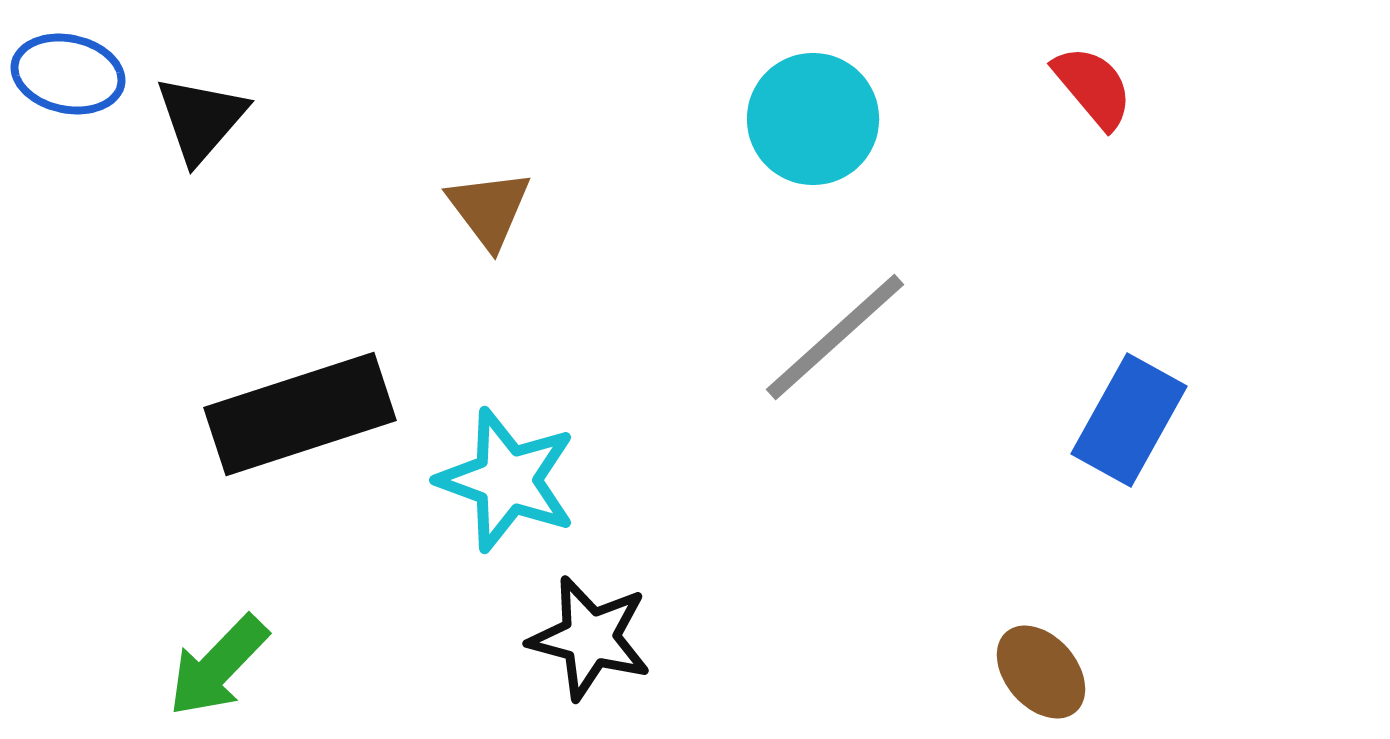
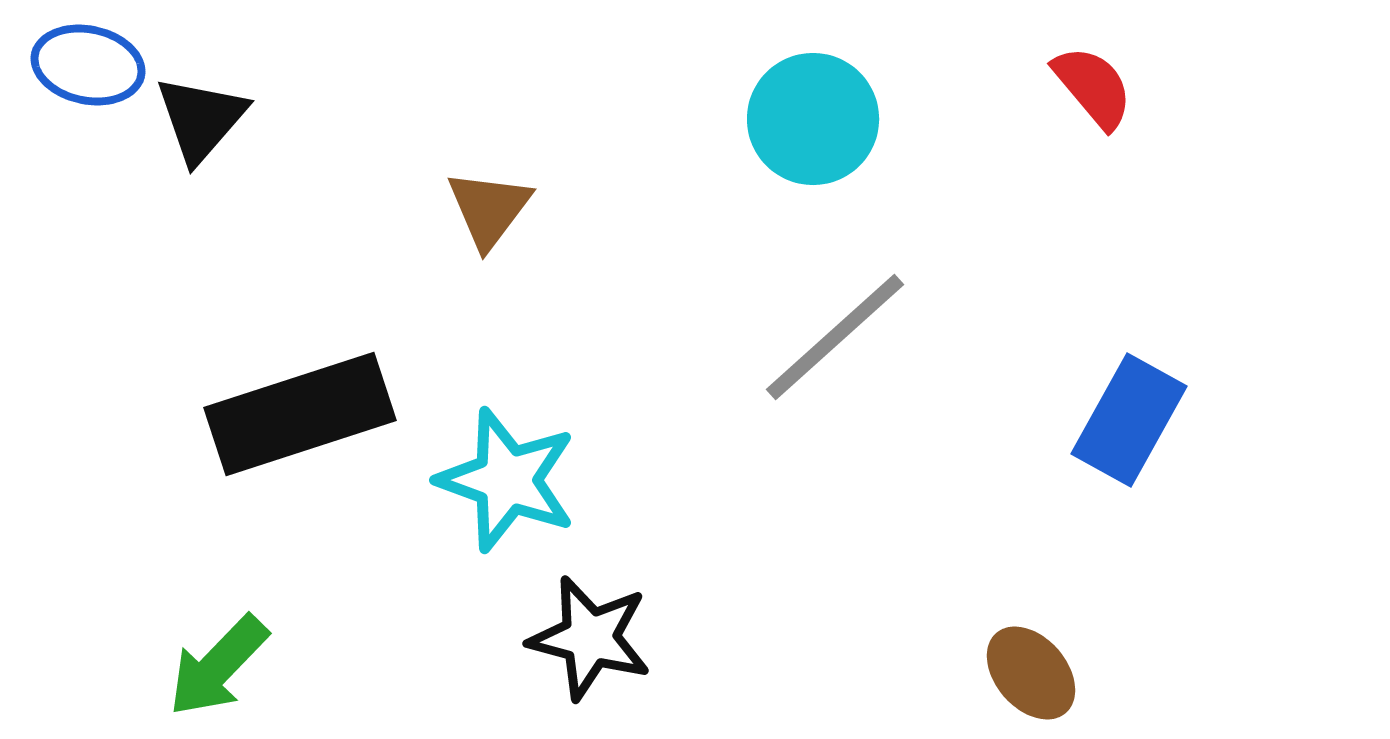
blue ellipse: moved 20 px right, 9 px up
brown triangle: rotated 14 degrees clockwise
brown ellipse: moved 10 px left, 1 px down
